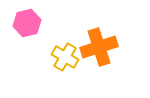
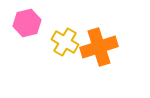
yellow cross: moved 15 px up
